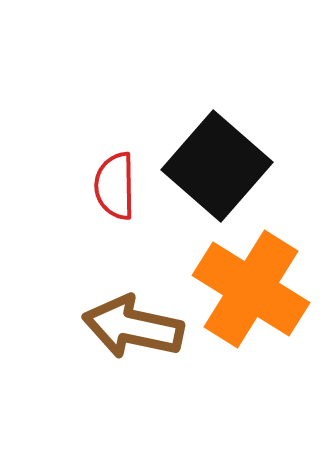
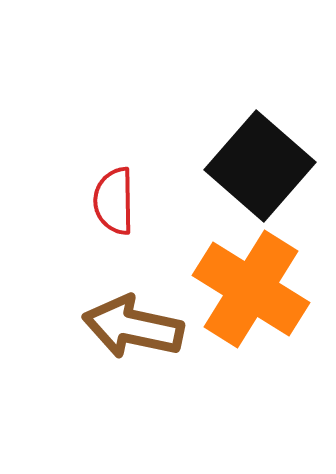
black square: moved 43 px right
red semicircle: moved 1 px left, 15 px down
